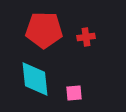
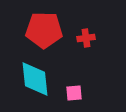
red cross: moved 1 px down
